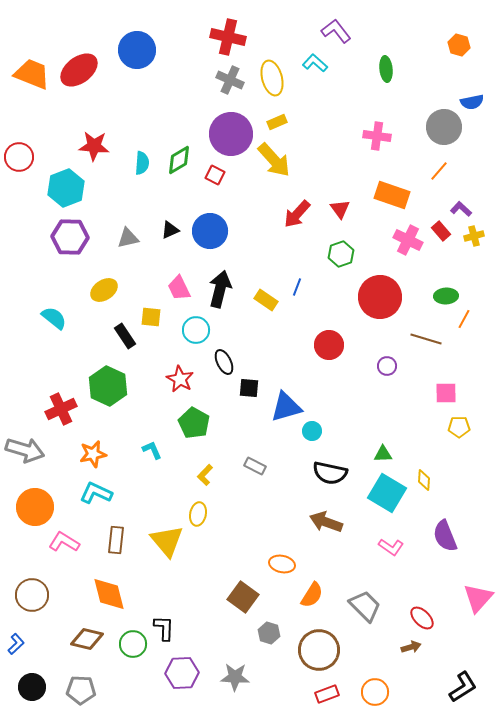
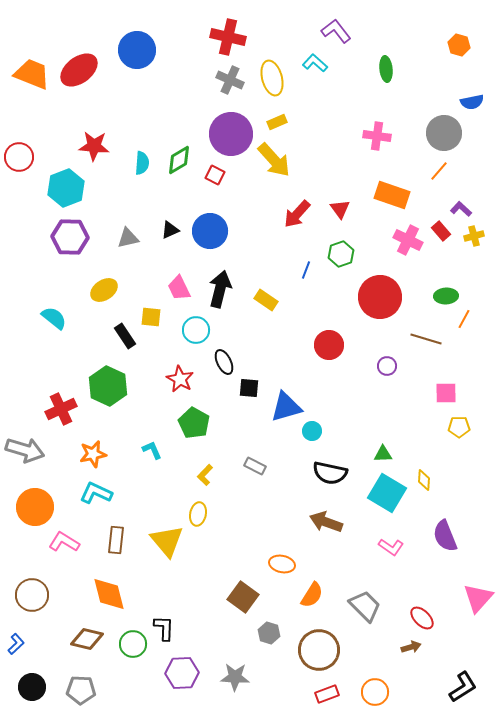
gray circle at (444, 127): moved 6 px down
blue line at (297, 287): moved 9 px right, 17 px up
